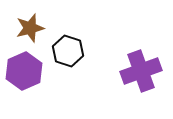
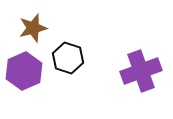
brown star: moved 3 px right
black hexagon: moved 7 px down
